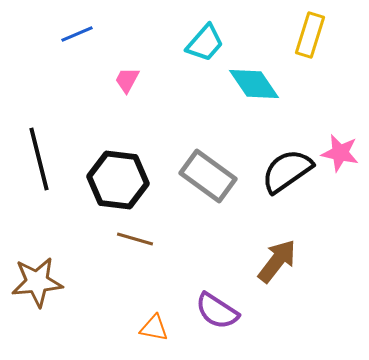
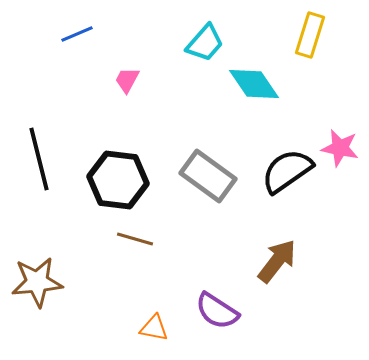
pink star: moved 5 px up
